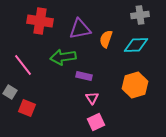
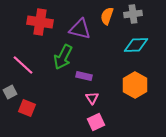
gray cross: moved 7 px left, 1 px up
red cross: moved 1 px down
purple triangle: rotated 25 degrees clockwise
orange semicircle: moved 1 px right, 23 px up
green arrow: rotated 55 degrees counterclockwise
pink line: rotated 10 degrees counterclockwise
orange hexagon: rotated 15 degrees counterclockwise
gray square: rotated 32 degrees clockwise
